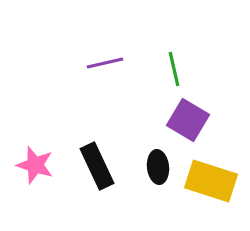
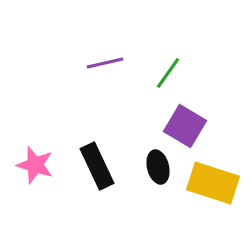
green line: moved 6 px left, 4 px down; rotated 48 degrees clockwise
purple square: moved 3 px left, 6 px down
black ellipse: rotated 8 degrees counterclockwise
yellow rectangle: moved 2 px right, 2 px down
